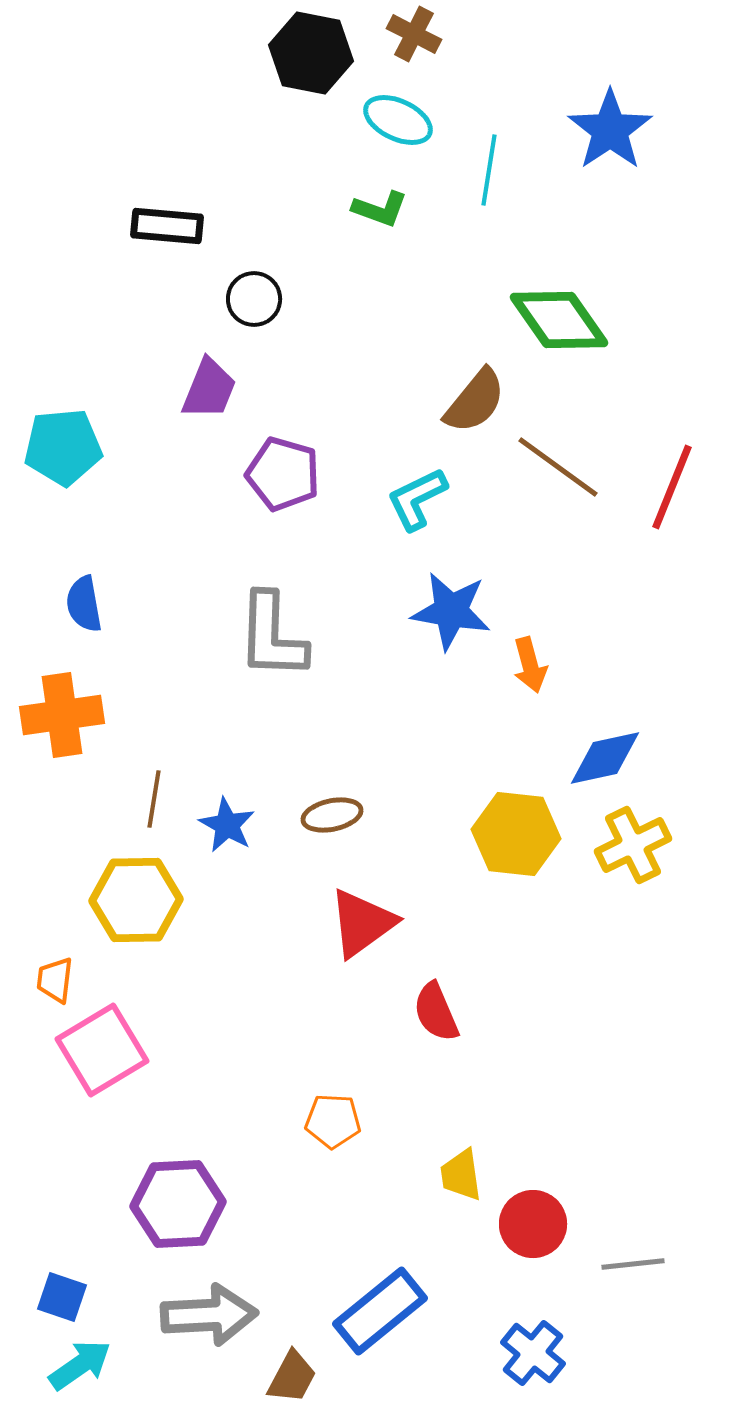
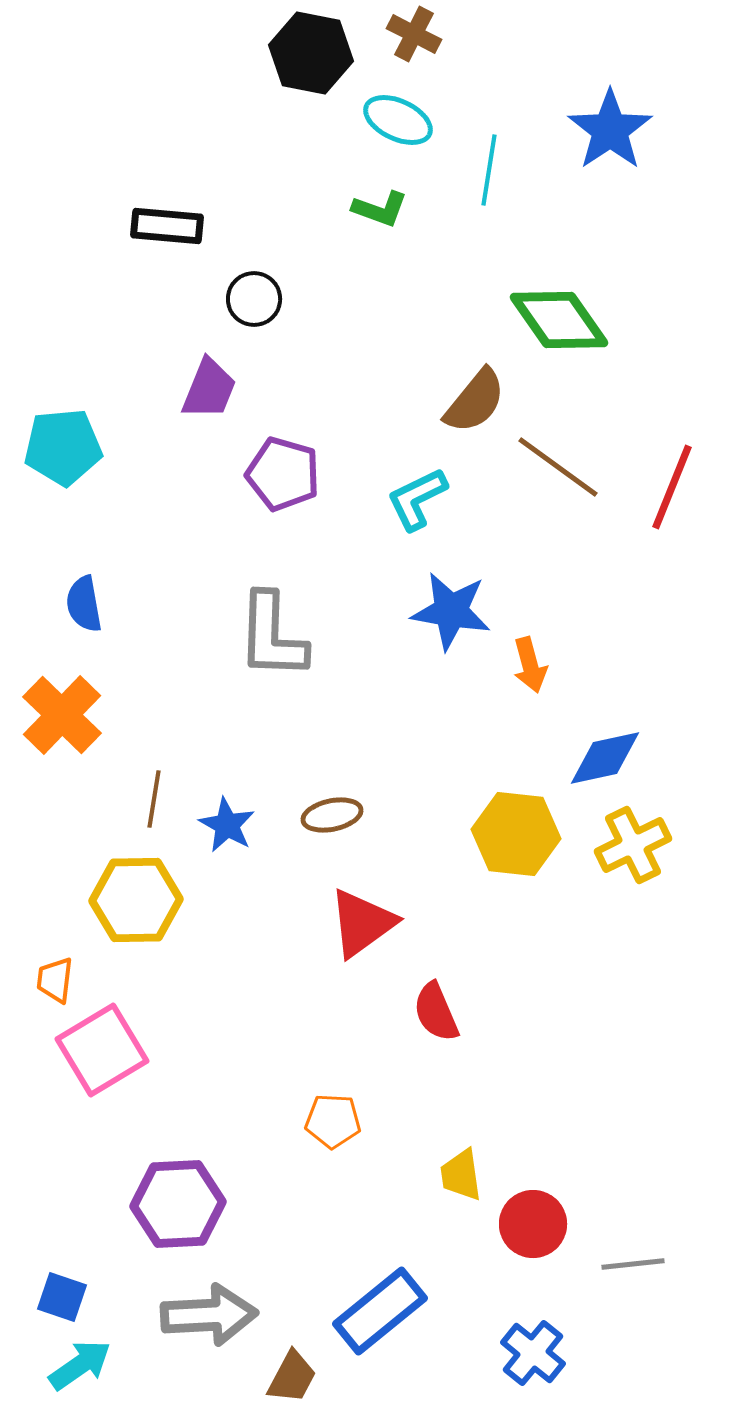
orange cross at (62, 715): rotated 38 degrees counterclockwise
